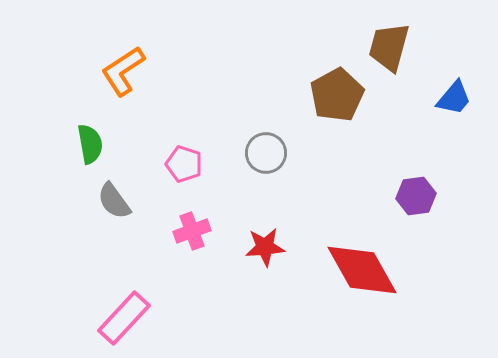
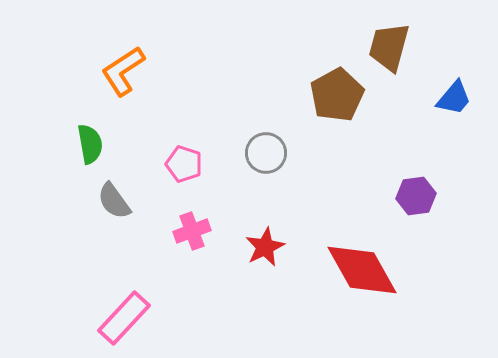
red star: rotated 21 degrees counterclockwise
